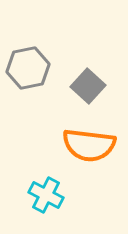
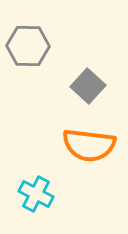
gray hexagon: moved 22 px up; rotated 12 degrees clockwise
cyan cross: moved 10 px left, 1 px up
